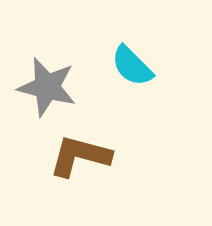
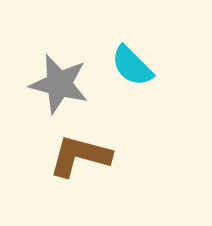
gray star: moved 12 px right, 3 px up
